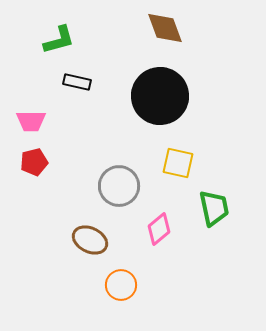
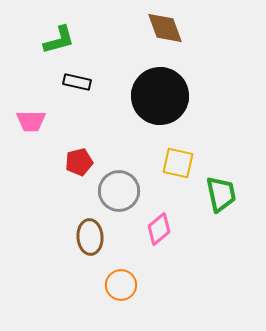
red pentagon: moved 45 px right
gray circle: moved 5 px down
green trapezoid: moved 7 px right, 14 px up
brown ellipse: moved 3 px up; rotated 60 degrees clockwise
